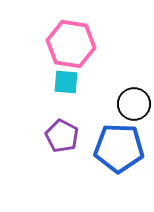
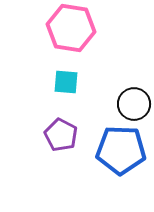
pink hexagon: moved 16 px up
purple pentagon: moved 1 px left, 1 px up
blue pentagon: moved 2 px right, 2 px down
